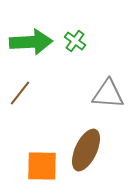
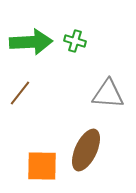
green cross: rotated 20 degrees counterclockwise
